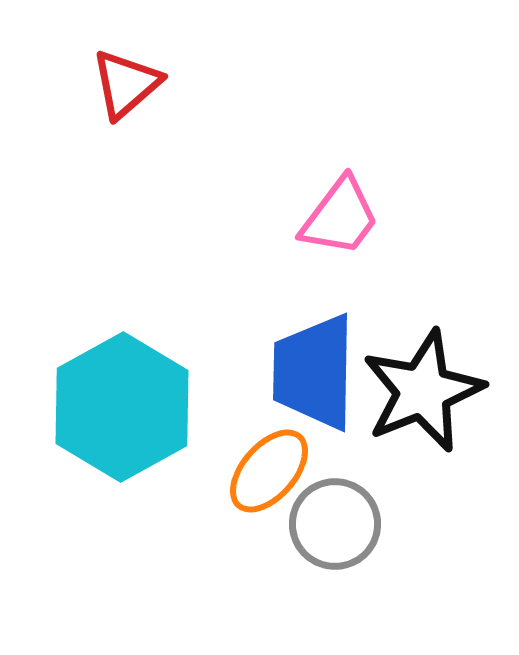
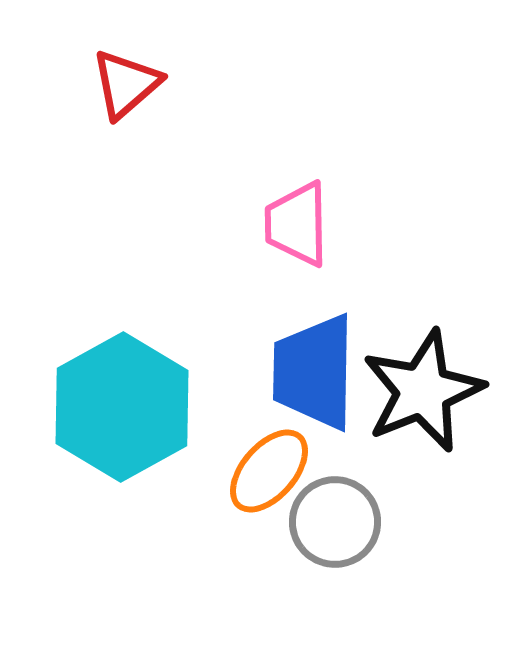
pink trapezoid: moved 43 px left, 7 px down; rotated 142 degrees clockwise
gray circle: moved 2 px up
